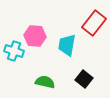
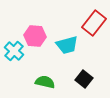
cyan trapezoid: rotated 115 degrees counterclockwise
cyan cross: rotated 24 degrees clockwise
